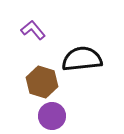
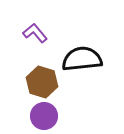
purple L-shape: moved 2 px right, 3 px down
purple circle: moved 8 px left
